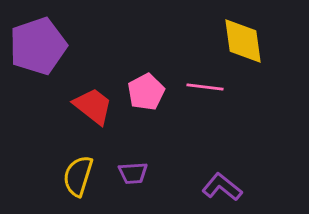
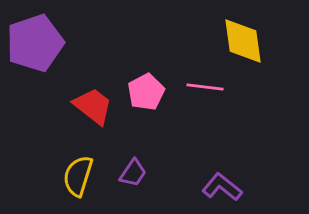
purple pentagon: moved 3 px left, 3 px up
purple trapezoid: rotated 52 degrees counterclockwise
